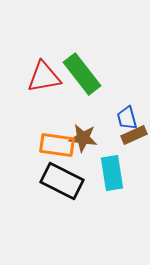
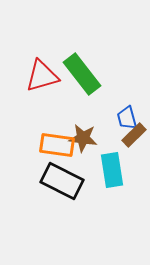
red triangle: moved 2 px left, 1 px up; rotated 6 degrees counterclockwise
brown rectangle: rotated 20 degrees counterclockwise
cyan rectangle: moved 3 px up
